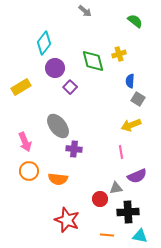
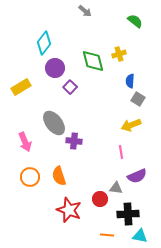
gray ellipse: moved 4 px left, 3 px up
purple cross: moved 8 px up
orange circle: moved 1 px right, 6 px down
orange semicircle: moved 1 px right, 3 px up; rotated 66 degrees clockwise
gray triangle: rotated 16 degrees clockwise
black cross: moved 2 px down
red star: moved 2 px right, 10 px up
